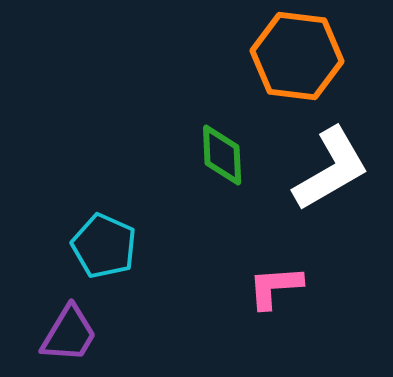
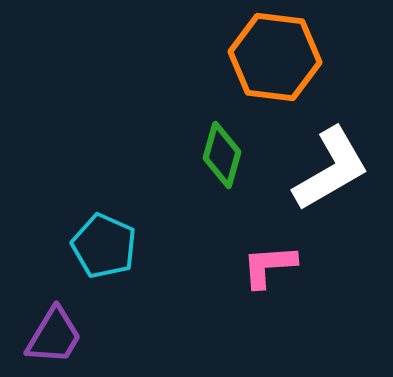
orange hexagon: moved 22 px left, 1 px down
green diamond: rotated 18 degrees clockwise
pink L-shape: moved 6 px left, 21 px up
purple trapezoid: moved 15 px left, 2 px down
